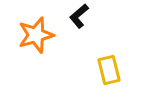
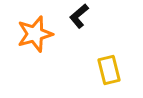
orange star: moved 1 px left, 1 px up
